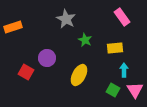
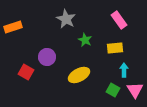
pink rectangle: moved 3 px left, 3 px down
purple circle: moved 1 px up
yellow ellipse: rotated 35 degrees clockwise
